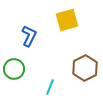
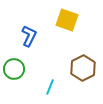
yellow square: rotated 35 degrees clockwise
brown hexagon: moved 2 px left
